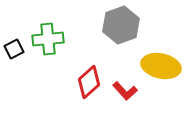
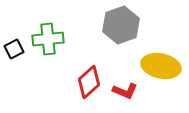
red L-shape: rotated 25 degrees counterclockwise
